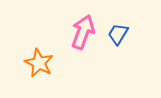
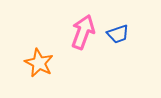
blue trapezoid: rotated 140 degrees counterclockwise
